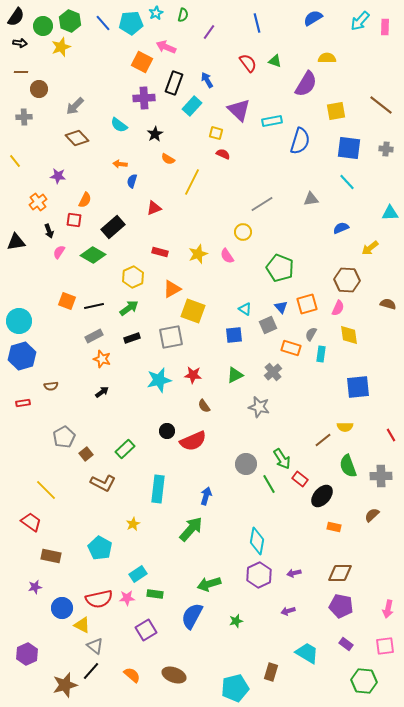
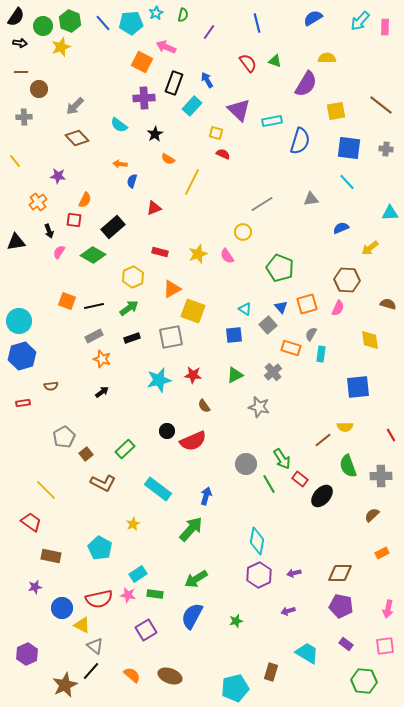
gray square at (268, 325): rotated 18 degrees counterclockwise
yellow diamond at (349, 335): moved 21 px right, 5 px down
cyan rectangle at (158, 489): rotated 60 degrees counterclockwise
orange rectangle at (334, 527): moved 48 px right, 26 px down; rotated 40 degrees counterclockwise
green arrow at (209, 584): moved 13 px left, 5 px up; rotated 15 degrees counterclockwise
pink star at (127, 598): moved 1 px right, 3 px up; rotated 14 degrees clockwise
brown ellipse at (174, 675): moved 4 px left, 1 px down
brown star at (65, 685): rotated 10 degrees counterclockwise
